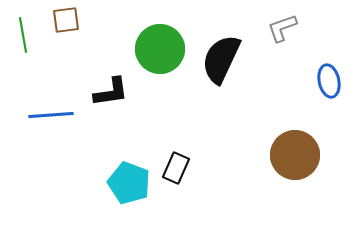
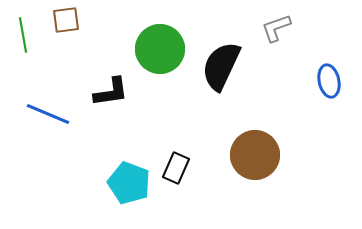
gray L-shape: moved 6 px left
black semicircle: moved 7 px down
blue line: moved 3 px left, 1 px up; rotated 27 degrees clockwise
brown circle: moved 40 px left
